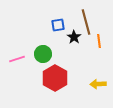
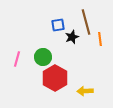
black star: moved 2 px left; rotated 16 degrees clockwise
orange line: moved 1 px right, 2 px up
green circle: moved 3 px down
pink line: rotated 56 degrees counterclockwise
yellow arrow: moved 13 px left, 7 px down
